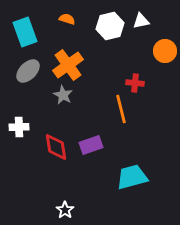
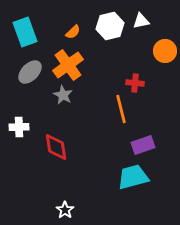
orange semicircle: moved 6 px right, 13 px down; rotated 119 degrees clockwise
gray ellipse: moved 2 px right, 1 px down
purple rectangle: moved 52 px right
cyan trapezoid: moved 1 px right
